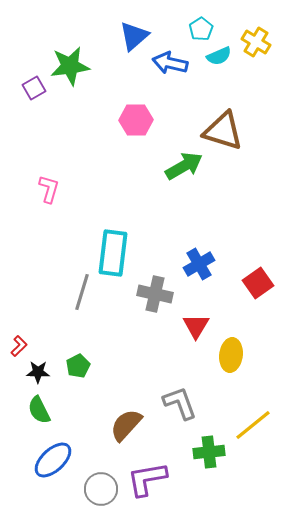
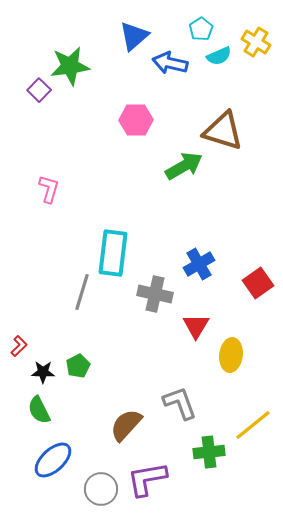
purple square: moved 5 px right, 2 px down; rotated 15 degrees counterclockwise
black star: moved 5 px right
